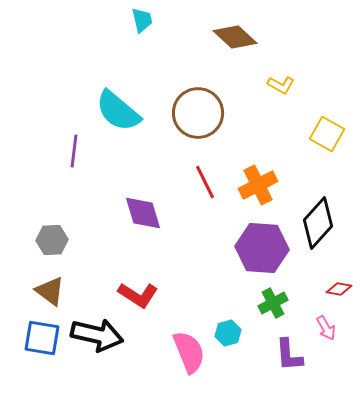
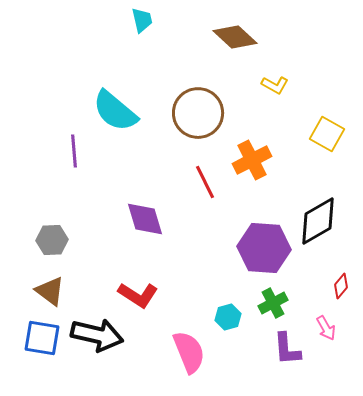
yellow L-shape: moved 6 px left
cyan semicircle: moved 3 px left
purple line: rotated 12 degrees counterclockwise
orange cross: moved 6 px left, 25 px up
purple diamond: moved 2 px right, 6 px down
black diamond: moved 2 px up; rotated 18 degrees clockwise
purple hexagon: moved 2 px right
red diamond: moved 2 px right, 3 px up; rotated 60 degrees counterclockwise
cyan hexagon: moved 16 px up
purple L-shape: moved 2 px left, 6 px up
